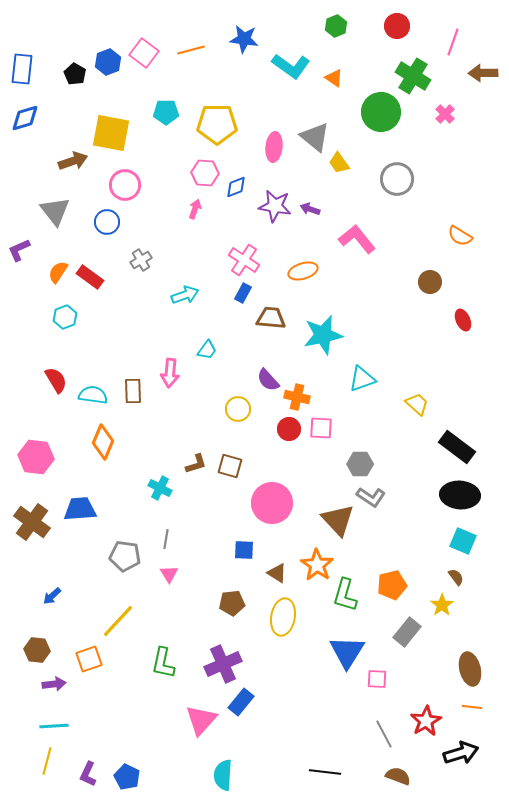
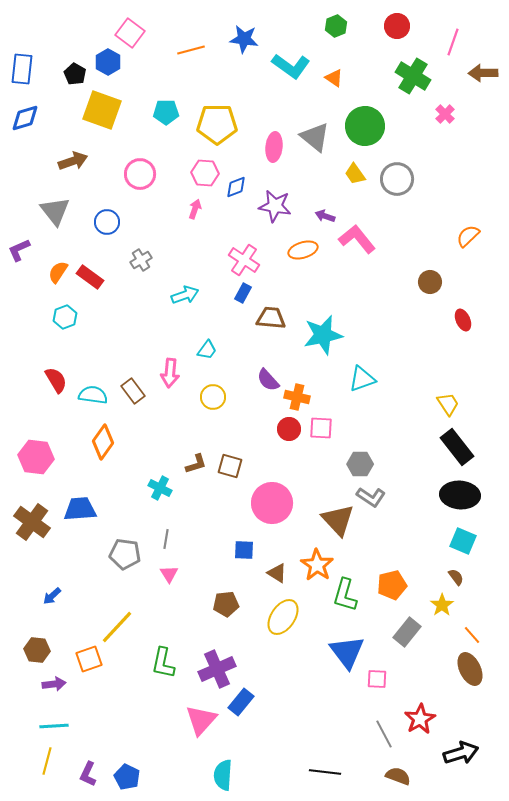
pink square at (144, 53): moved 14 px left, 20 px up
blue hexagon at (108, 62): rotated 10 degrees counterclockwise
green circle at (381, 112): moved 16 px left, 14 px down
yellow square at (111, 133): moved 9 px left, 23 px up; rotated 9 degrees clockwise
yellow trapezoid at (339, 163): moved 16 px right, 11 px down
pink circle at (125, 185): moved 15 px right, 11 px up
purple arrow at (310, 209): moved 15 px right, 7 px down
orange semicircle at (460, 236): moved 8 px right; rotated 105 degrees clockwise
orange ellipse at (303, 271): moved 21 px up
brown rectangle at (133, 391): rotated 35 degrees counterclockwise
yellow trapezoid at (417, 404): moved 31 px right; rotated 15 degrees clockwise
yellow circle at (238, 409): moved 25 px left, 12 px up
orange diamond at (103, 442): rotated 12 degrees clockwise
black rectangle at (457, 447): rotated 15 degrees clockwise
gray pentagon at (125, 556): moved 2 px up
brown pentagon at (232, 603): moved 6 px left, 1 px down
yellow ellipse at (283, 617): rotated 24 degrees clockwise
yellow line at (118, 621): moved 1 px left, 6 px down
blue triangle at (347, 652): rotated 9 degrees counterclockwise
purple cross at (223, 664): moved 6 px left, 5 px down
brown ellipse at (470, 669): rotated 12 degrees counterclockwise
orange line at (472, 707): moved 72 px up; rotated 42 degrees clockwise
red star at (426, 721): moved 6 px left, 2 px up
